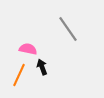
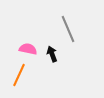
gray line: rotated 12 degrees clockwise
black arrow: moved 10 px right, 13 px up
